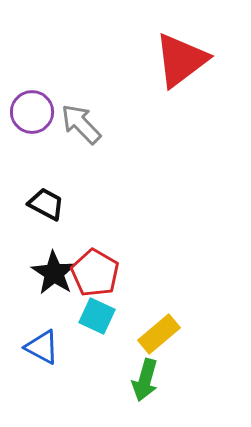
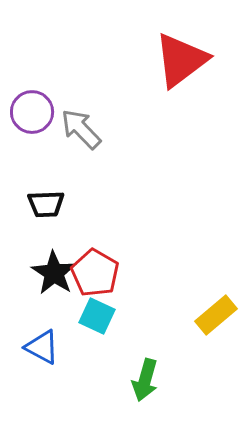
gray arrow: moved 5 px down
black trapezoid: rotated 150 degrees clockwise
yellow rectangle: moved 57 px right, 19 px up
